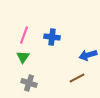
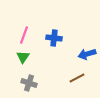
blue cross: moved 2 px right, 1 px down
blue arrow: moved 1 px left, 1 px up
